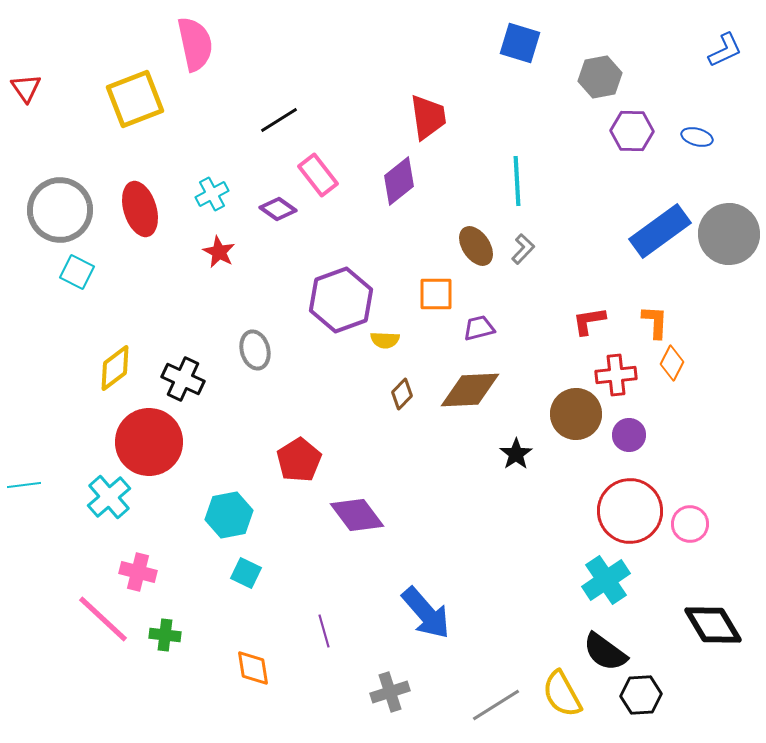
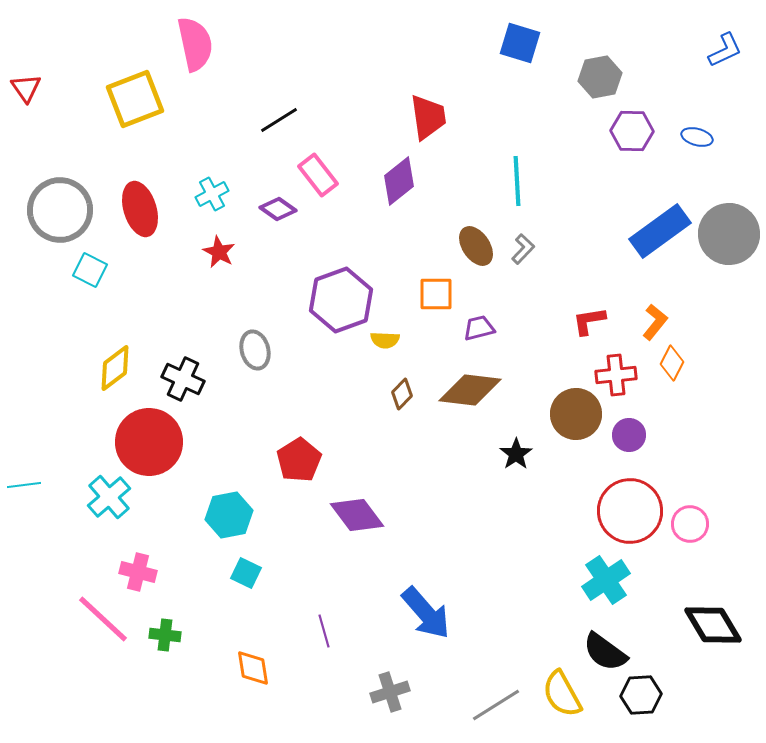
cyan square at (77, 272): moved 13 px right, 2 px up
orange L-shape at (655, 322): rotated 36 degrees clockwise
brown diamond at (470, 390): rotated 10 degrees clockwise
